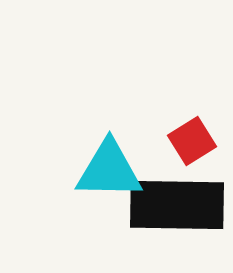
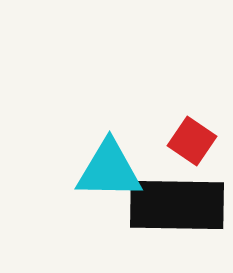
red square: rotated 24 degrees counterclockwise
